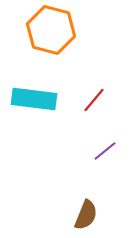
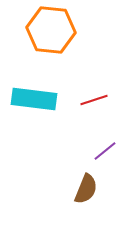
orange hexagon: rotated 9 degrees counterclockwise
red line: rotated 32 degrees clockwise
brown semicircle: moved 26 px up
